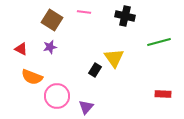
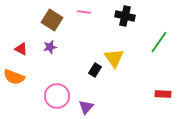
green line: rotated 40 degrees counterclockwise
orange semicircle: moved 18 px left
